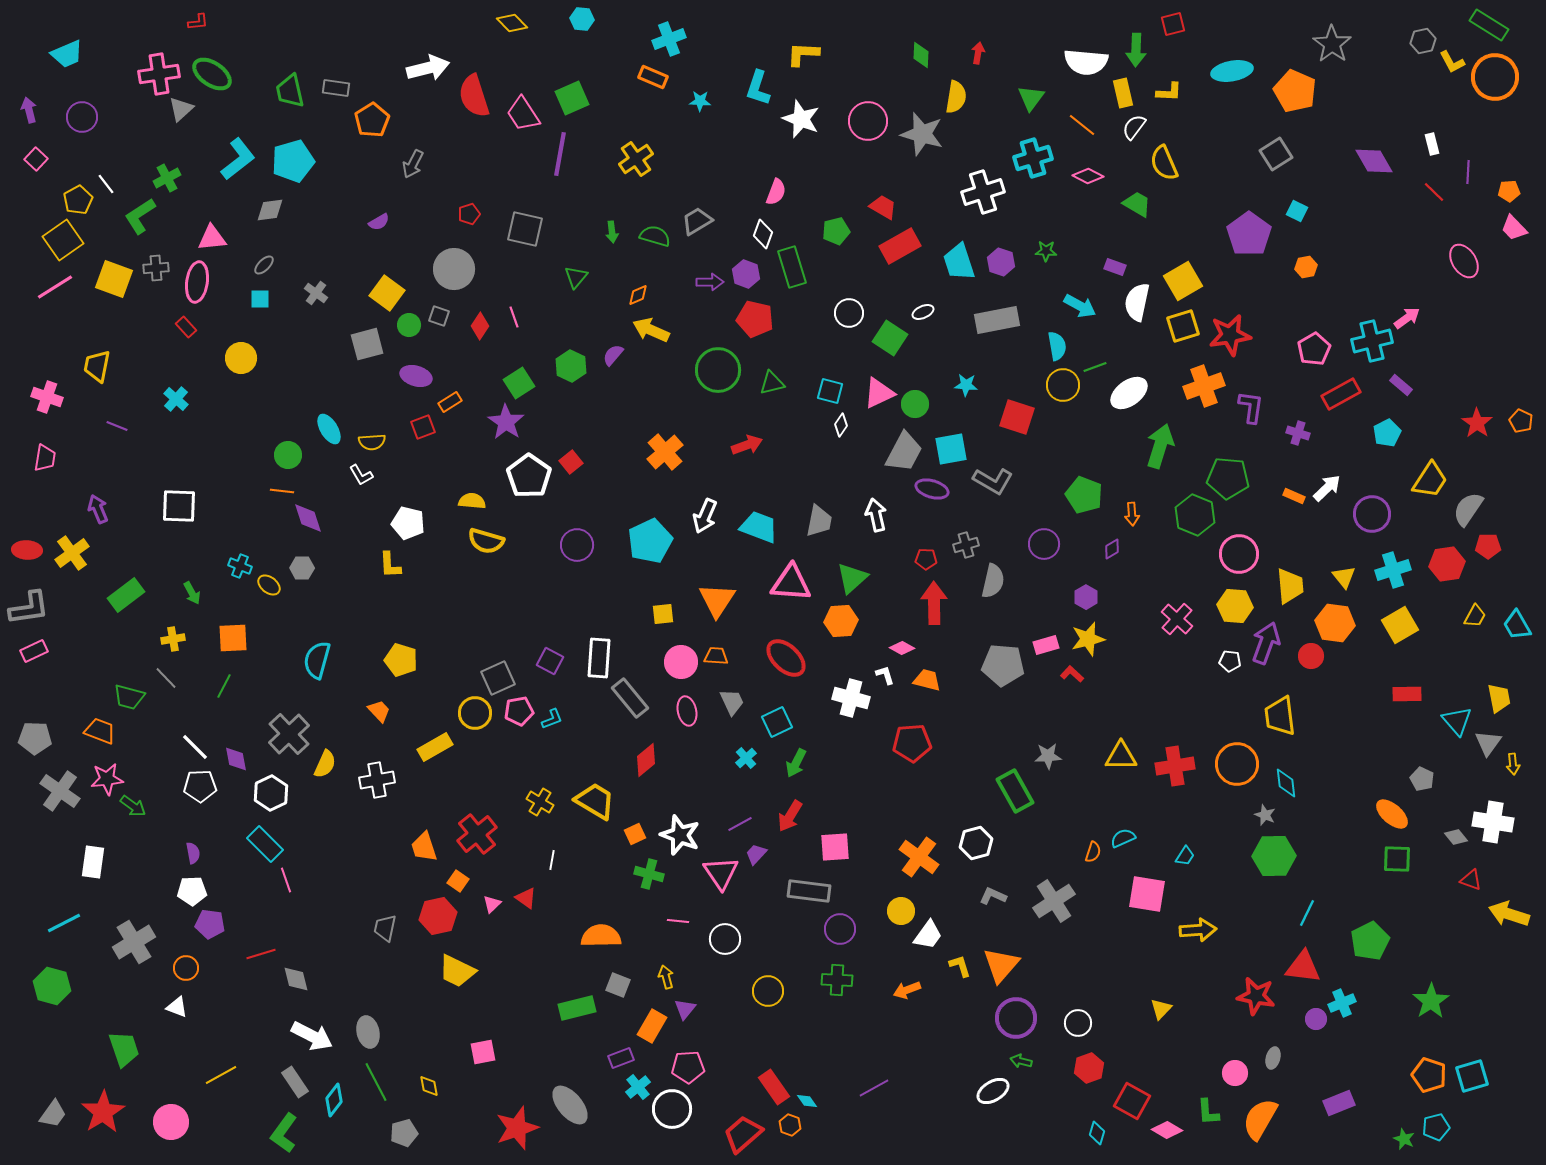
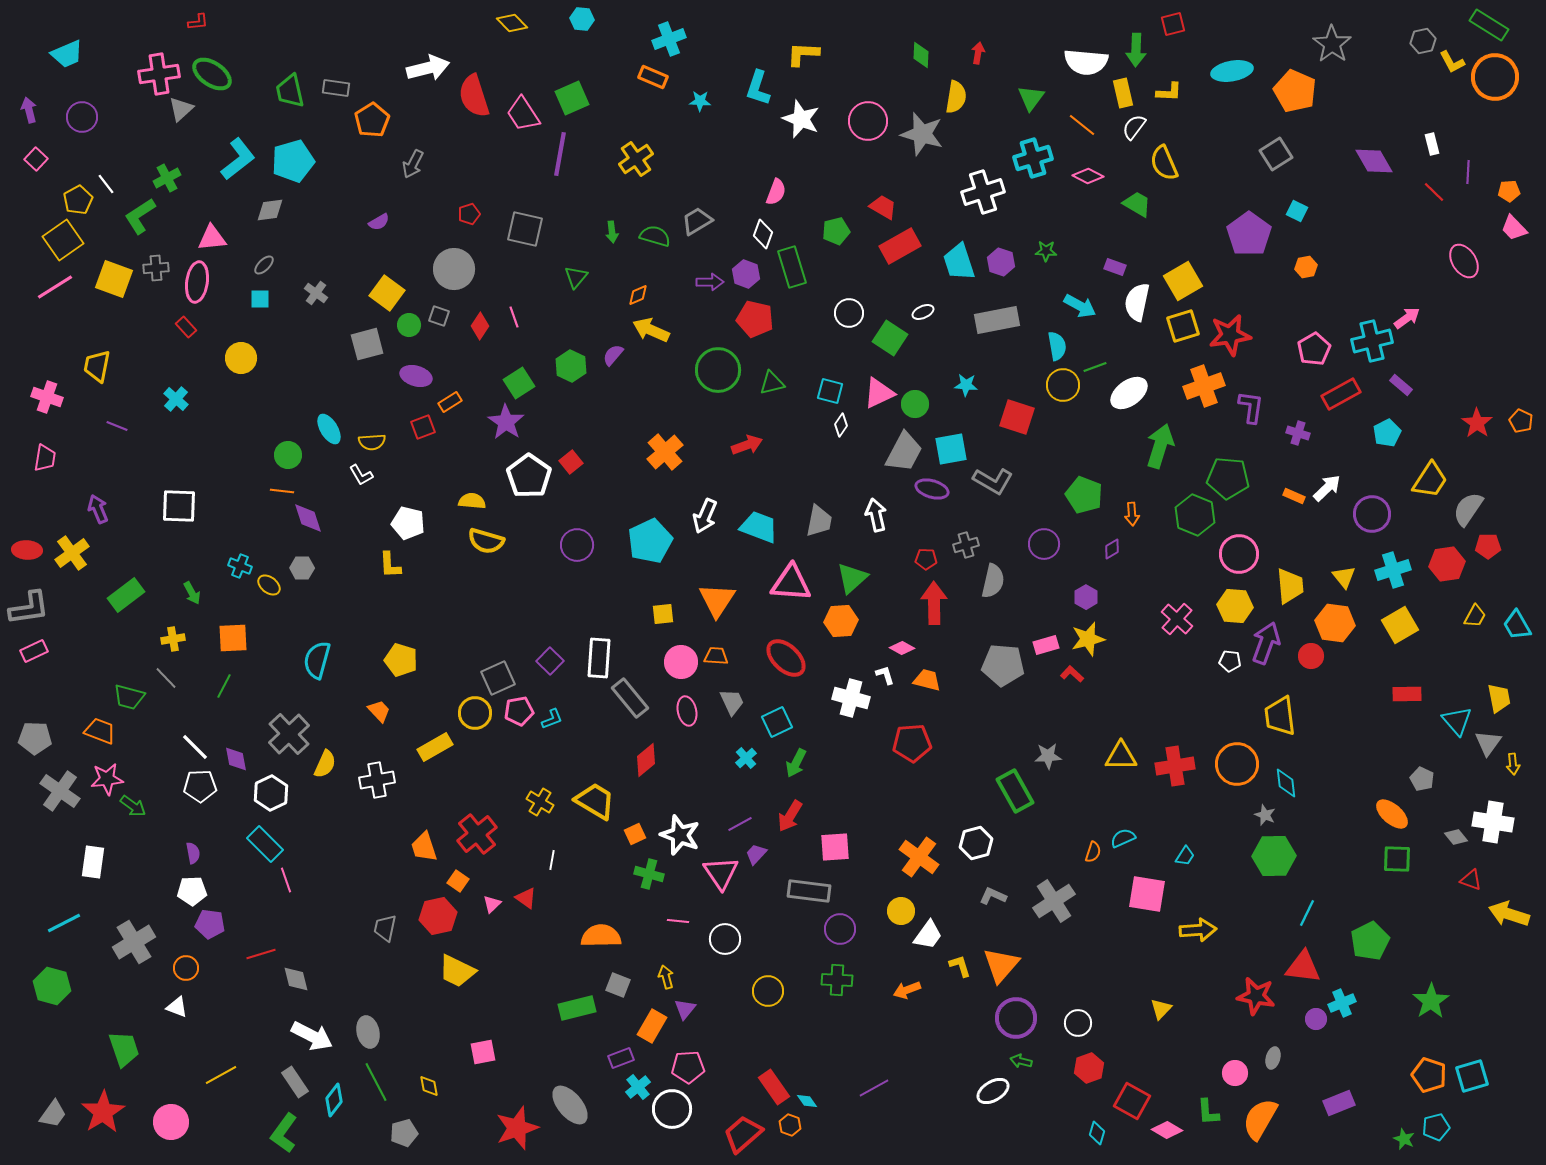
purple square at (550, 661): rotated 16 degrees clockwise
